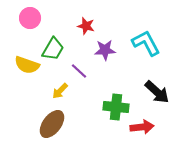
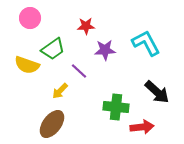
red star: rotated 18 degrees counterclockwise
green trapezoid: rotated 25 degrees clockwise
